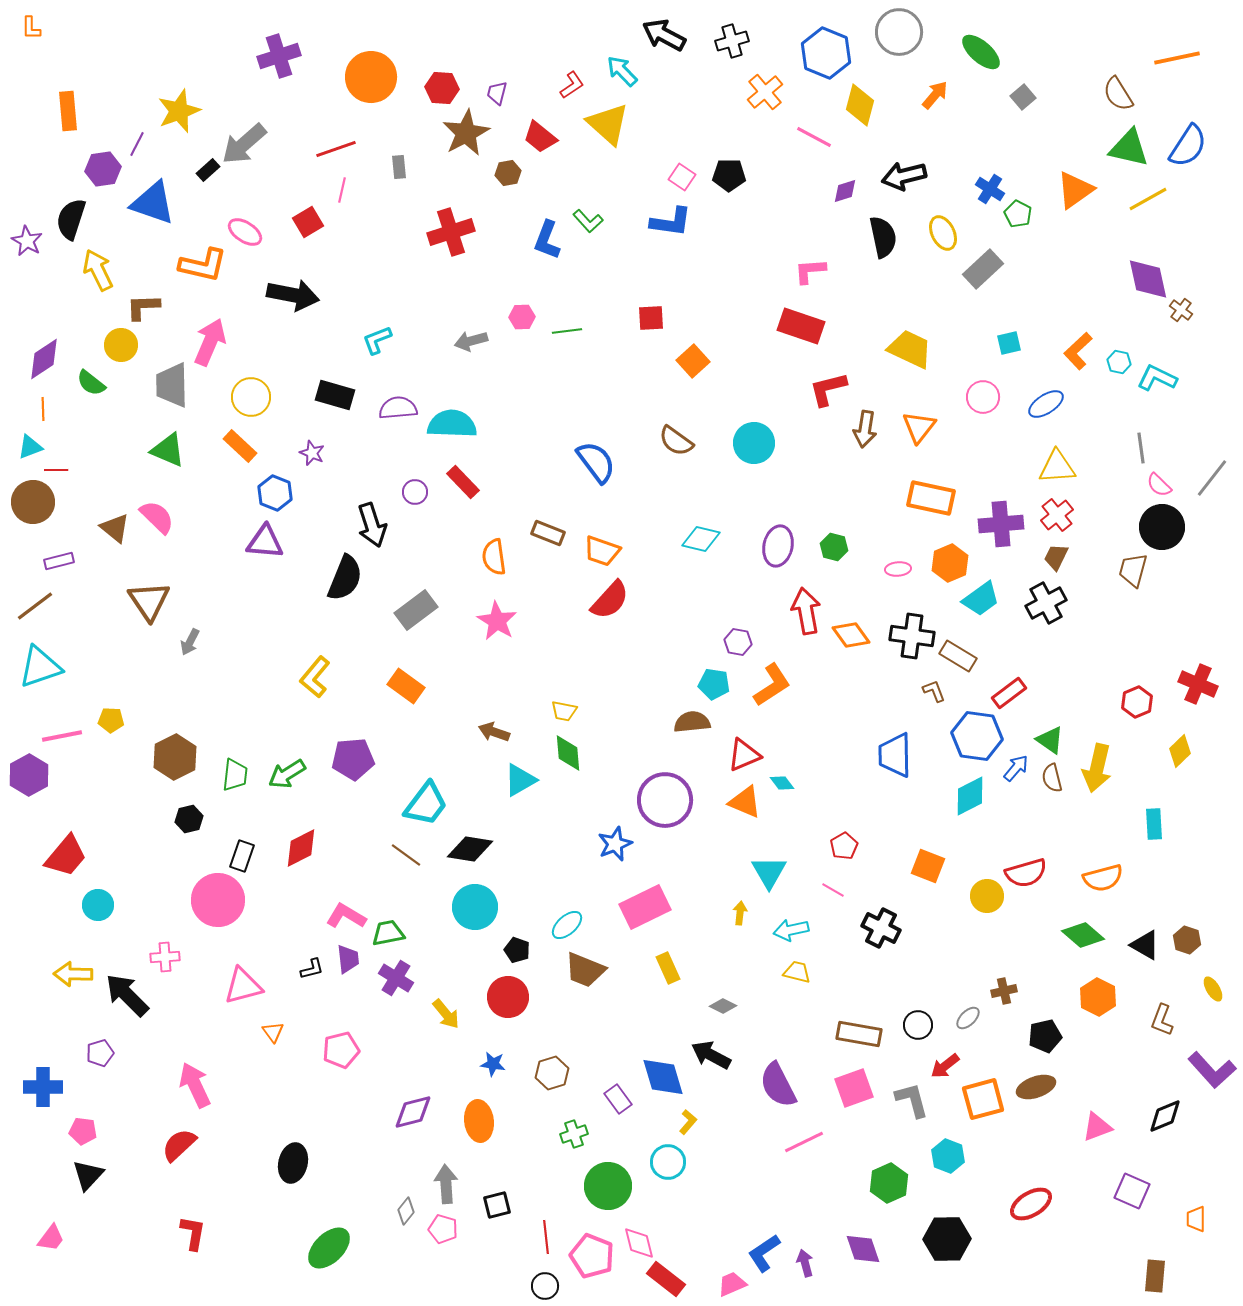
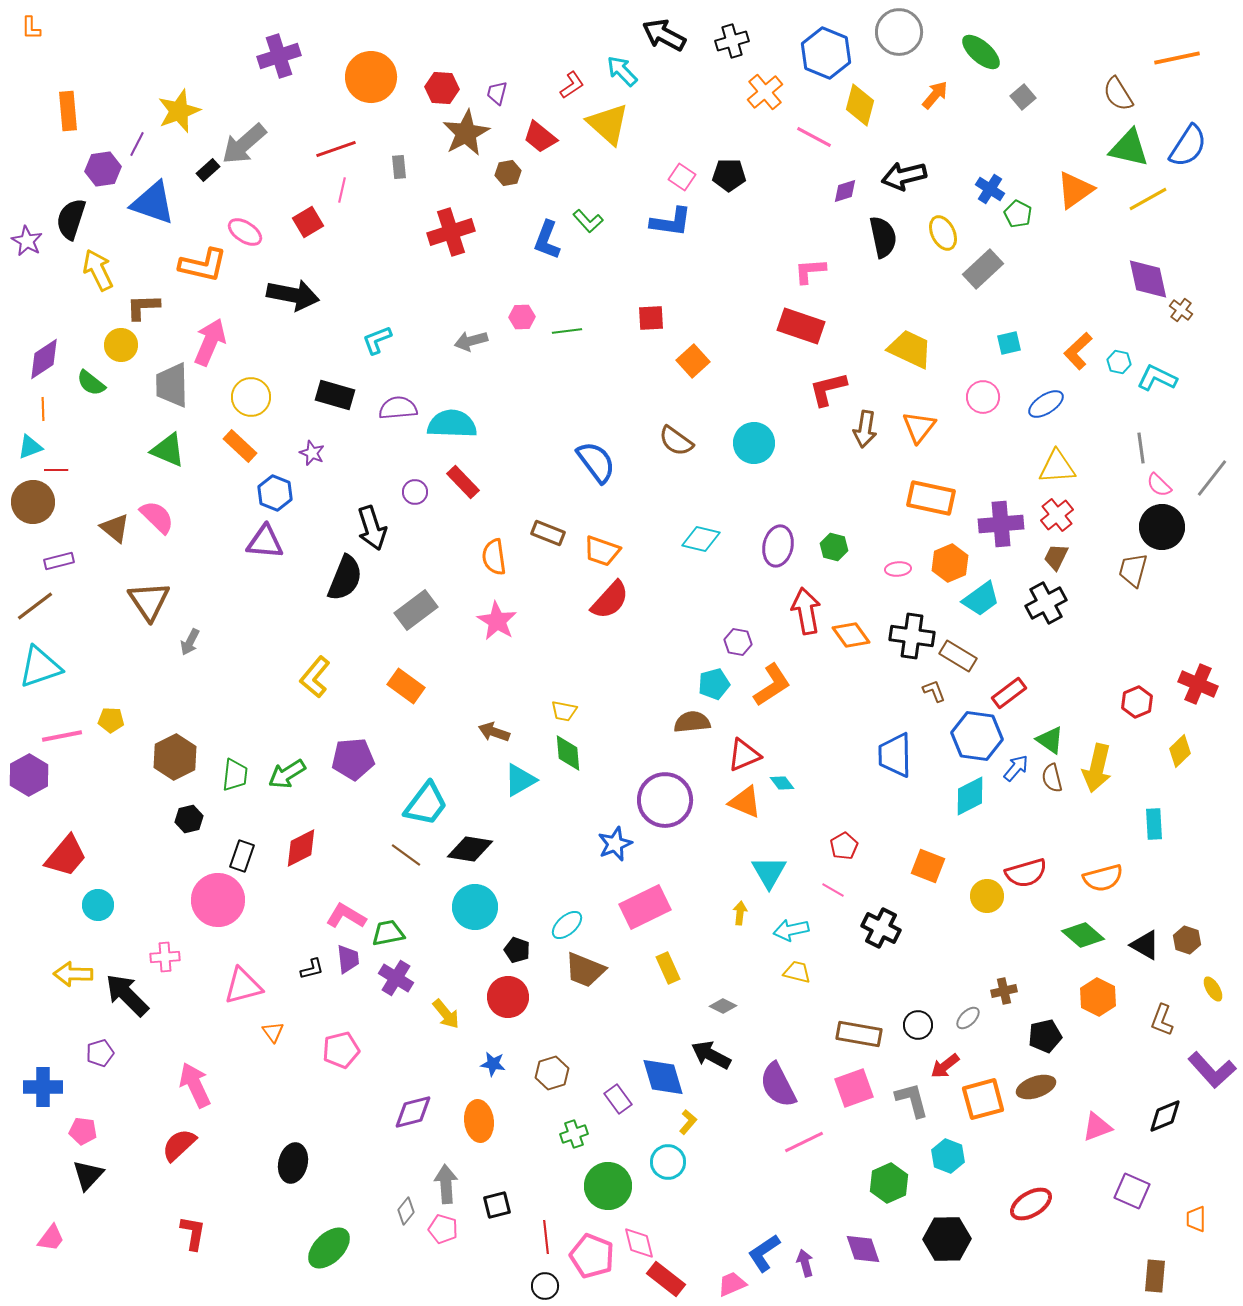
black arrow at (372, 525): moved 3 px down
cyan pentagon at (714, 684): rotated 24 degrees counterclockwise
